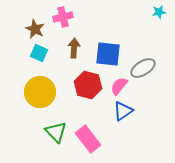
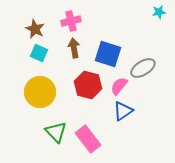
pink cross: moved 8 px right, 4 px down
brown arrow: rotated 12 degrees counterclockwise
blue square: rotated 12 degrees clockwise
